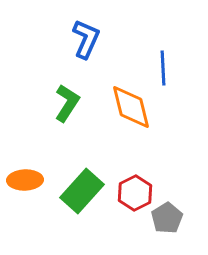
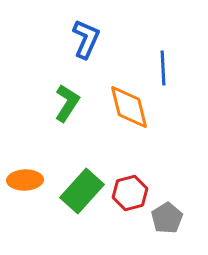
orange diamond: moved 2 px left
red hexagon: moved 5 px left; rotated 12 degrees clockwise
